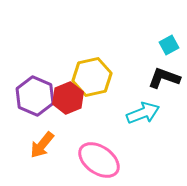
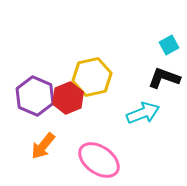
orange arrow: moved 1 px right, 1 px down
